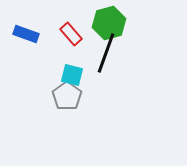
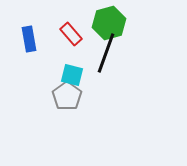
blue rectangle: moved 3 px right, 5 px down; rotated 60 degrees clockwise
